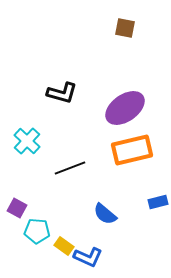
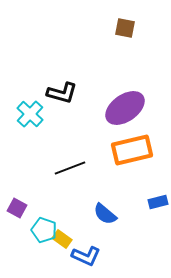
cyan cross: moved 3 px right, 27 px up
cyan pentagon: moved 7 px right, 1 px up; rotated 15 degrees clockwise
yellow rectangle: moved 2 px left, 7 px up
blue L-shape: moved 2 px left, 1 px up
